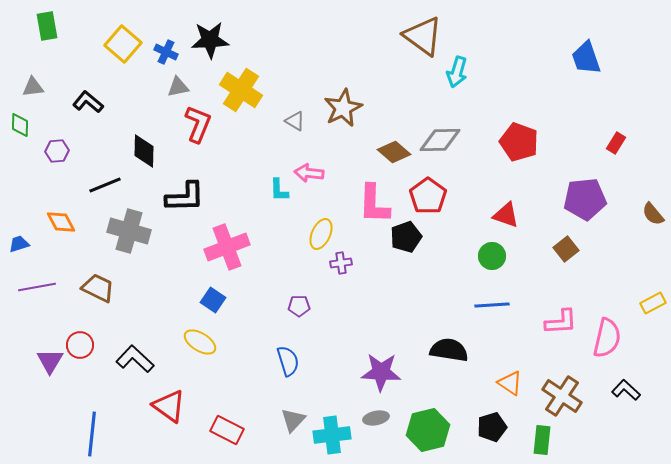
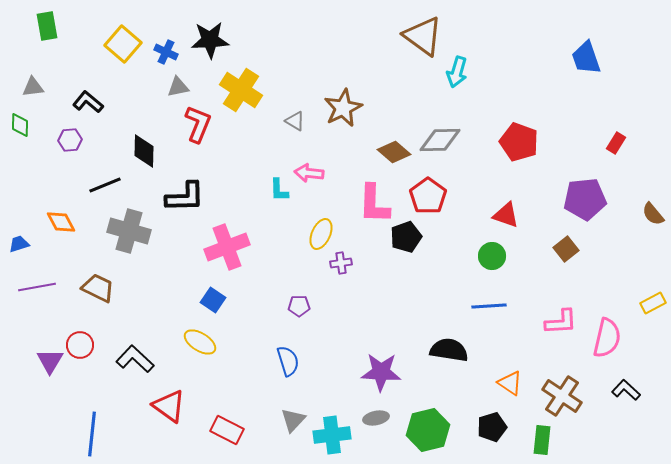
purple hexagon at (57, 151): moved 13 px right, 11 px up
blue line at (492, 305): moved 3 px left, 1 px down
